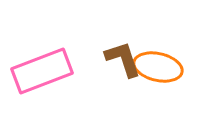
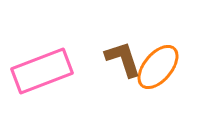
orange ellipse: rotated 63 degrees counterclockwise
